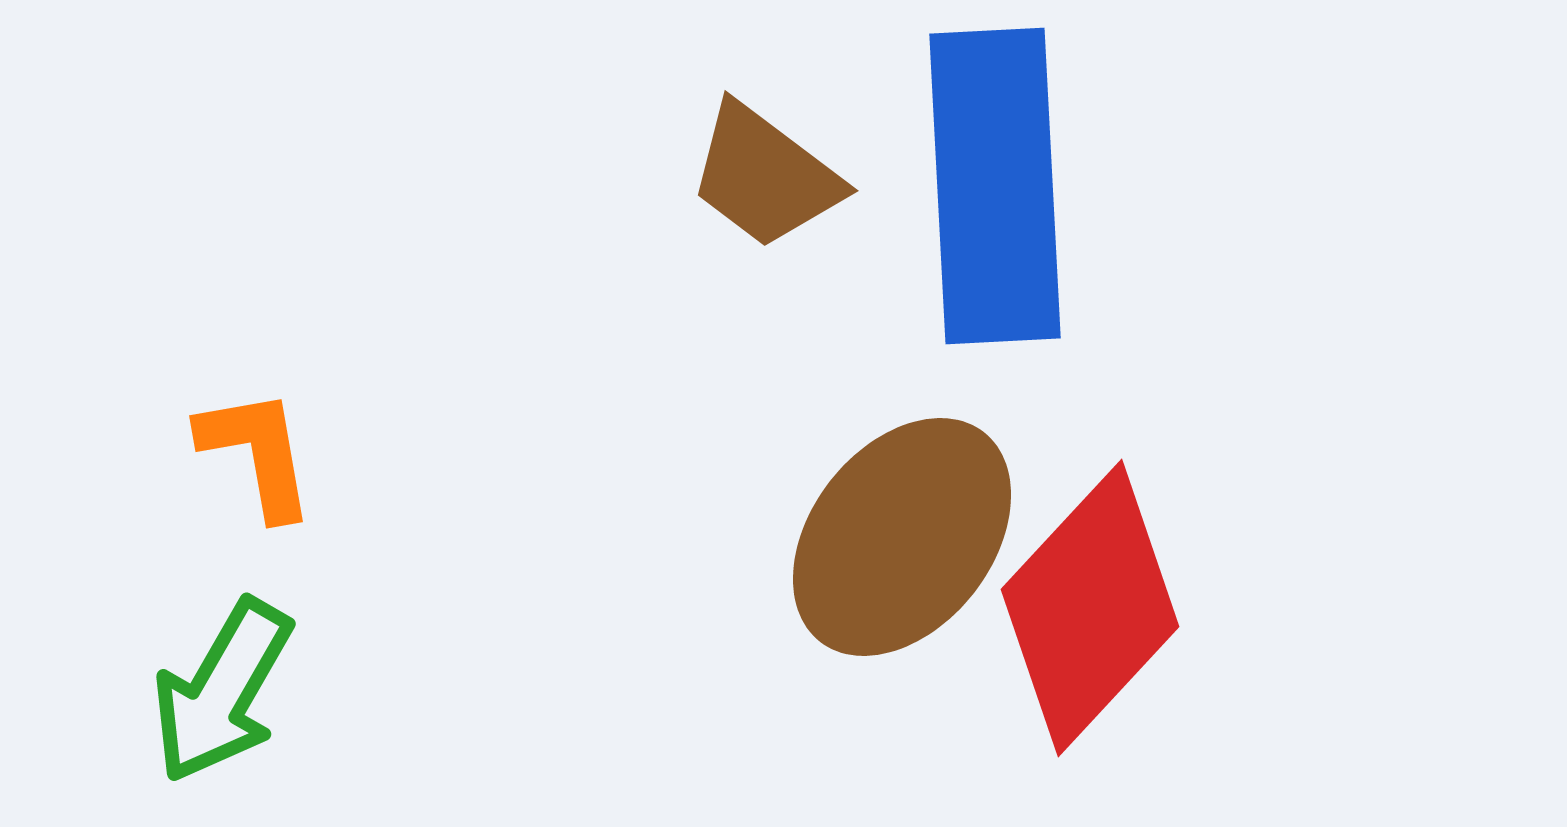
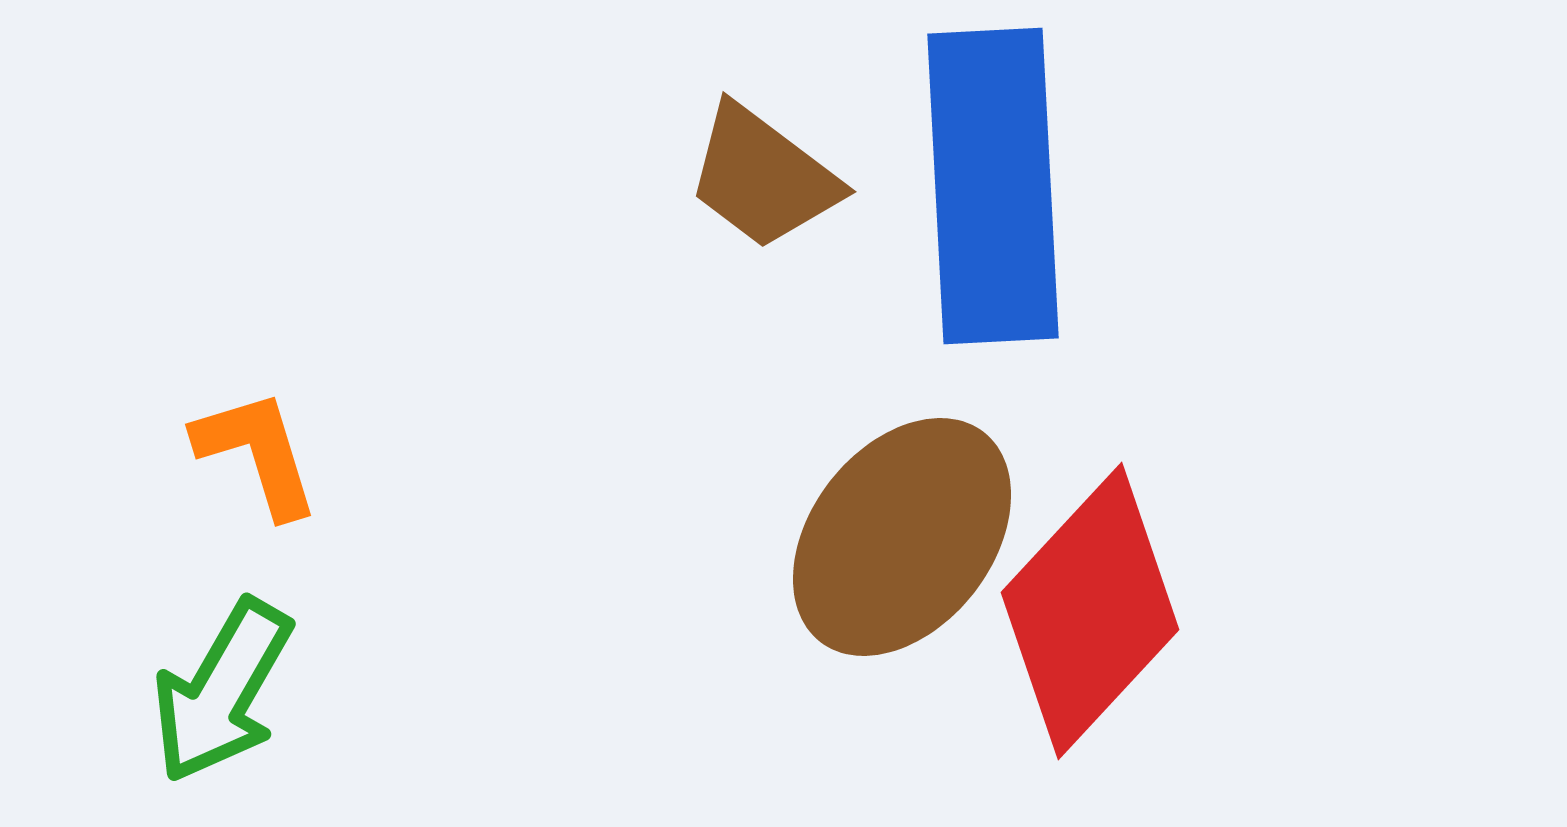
brown trapezoid: moved 2 px left, 1 px down
blue rectangle: moved 2 px left
orange L-shape: rotated 7 degrees counterclockwise
red diamond: moved 3 px down
